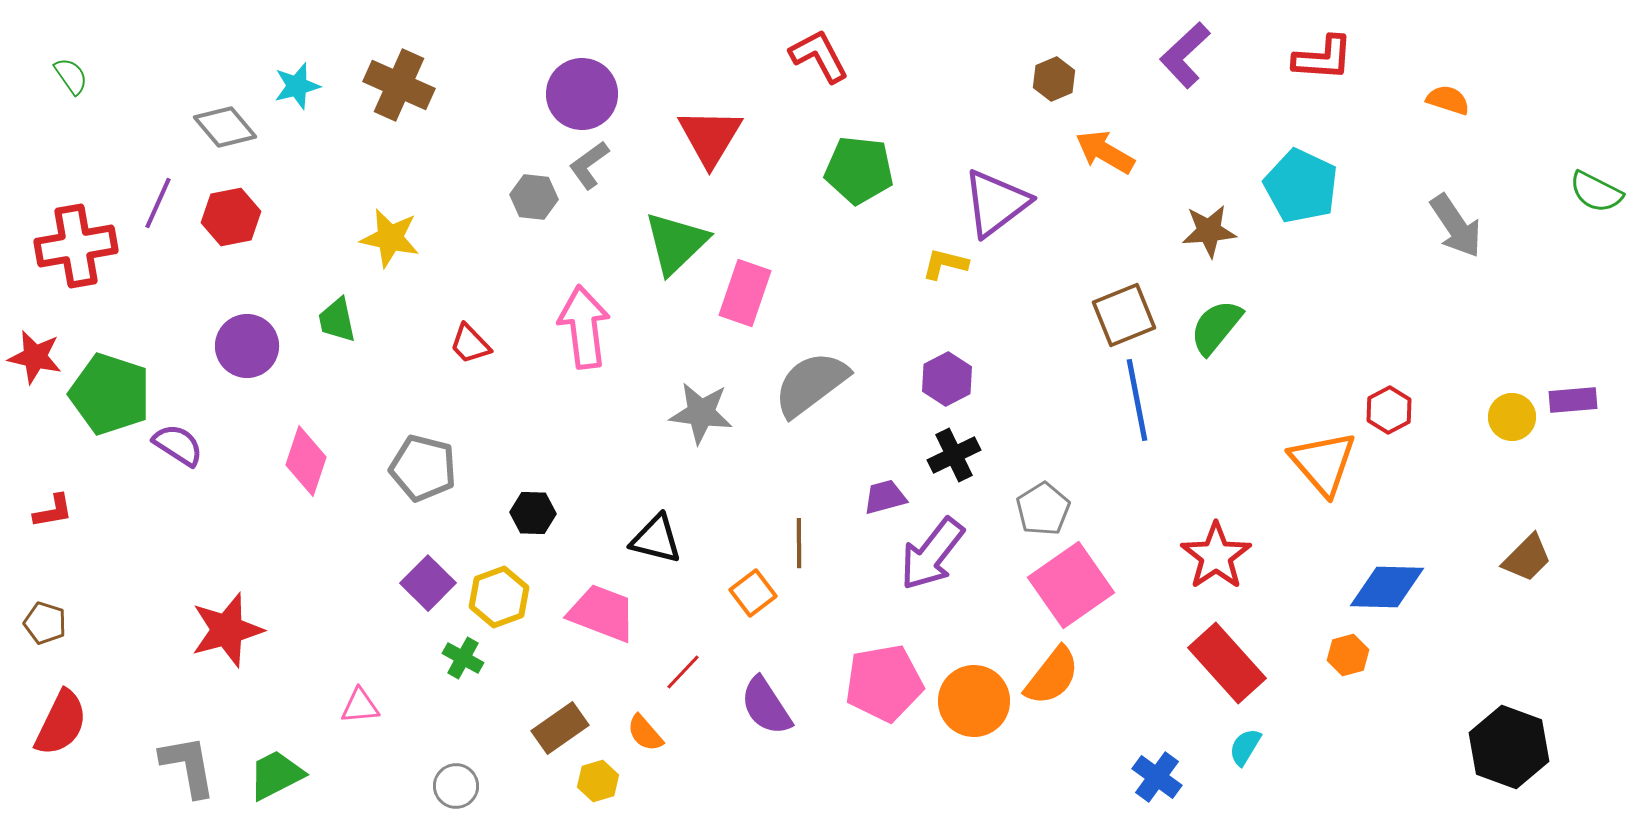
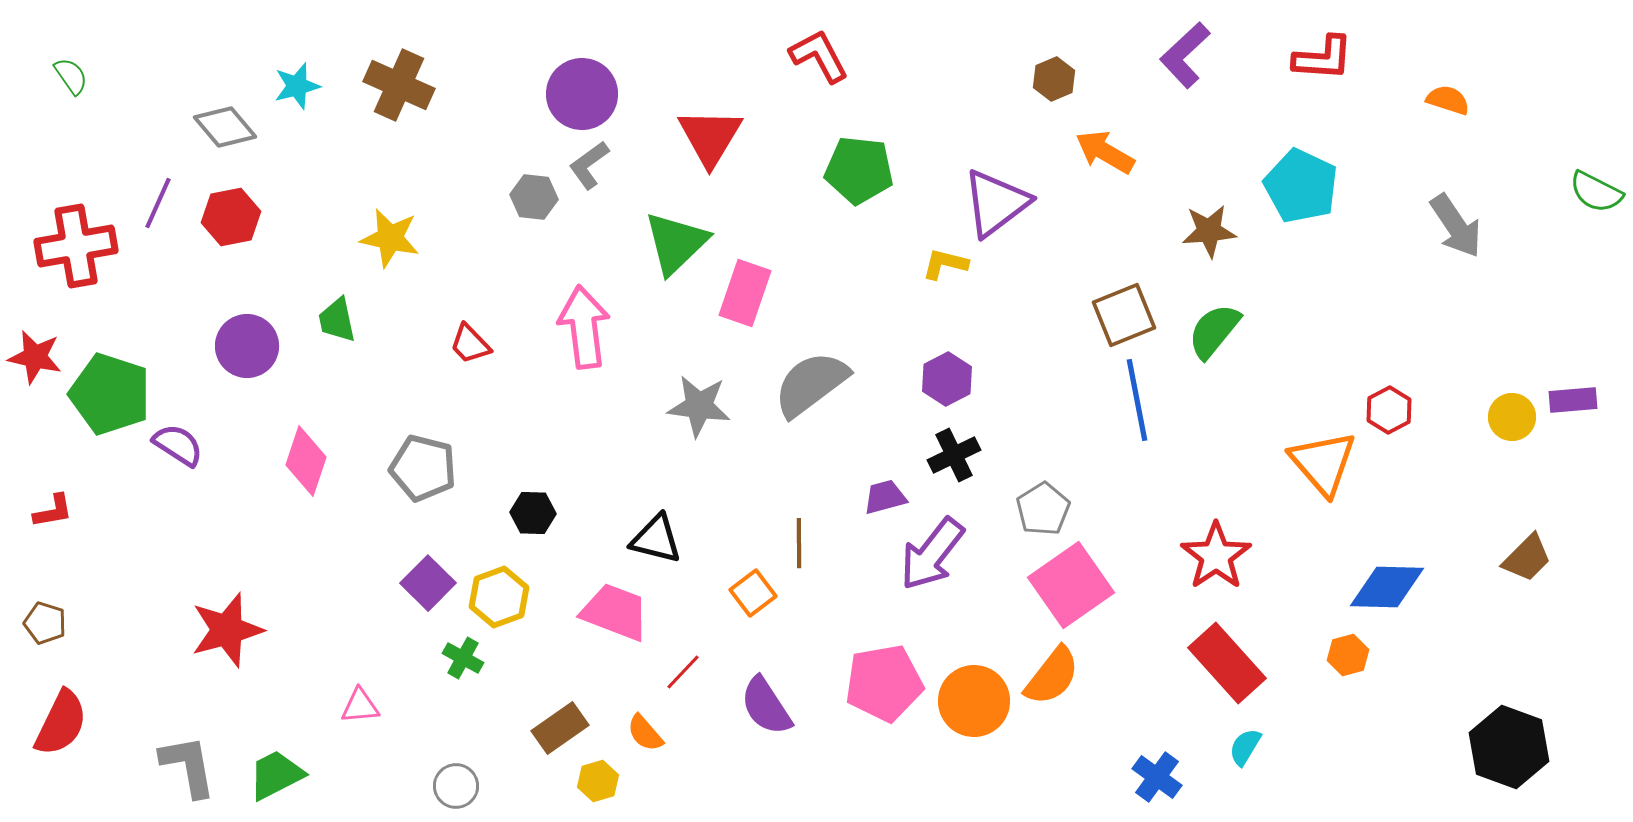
green semicircle at (1216, 327): moved 2 px left, 4 px down
gray star at (701, 413): moved 2 px left, 7 px up
pink trapezoid at (602, 613): moved 13 px right, 1 px up
